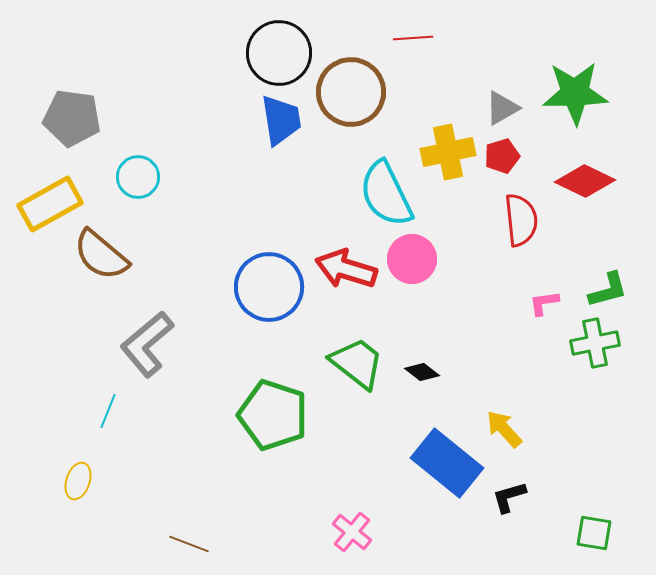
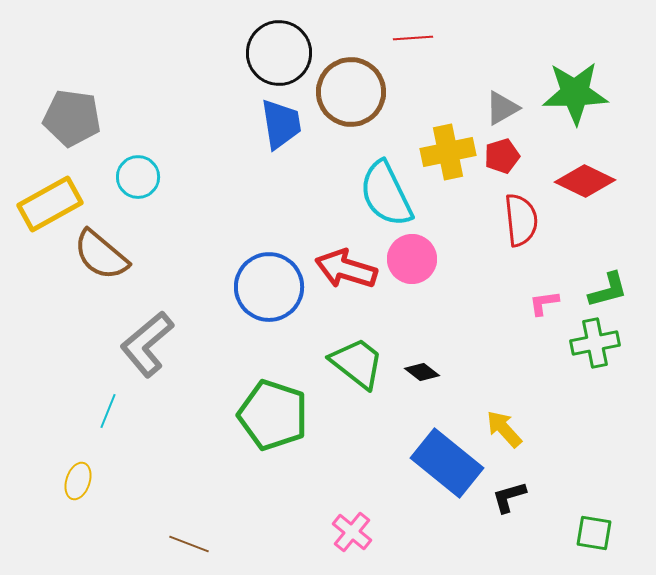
blue trapezoid: moved 4 px down
